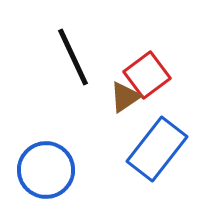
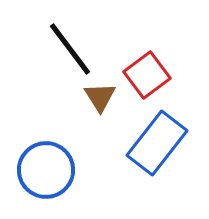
black line: moved 3 px left, 8 px up; rotated 12 degrees counterclockwise
brown triangle: moved 25 px left; rotated 28 degrees counterclockwise
blue rectangle: moved 6 px up
